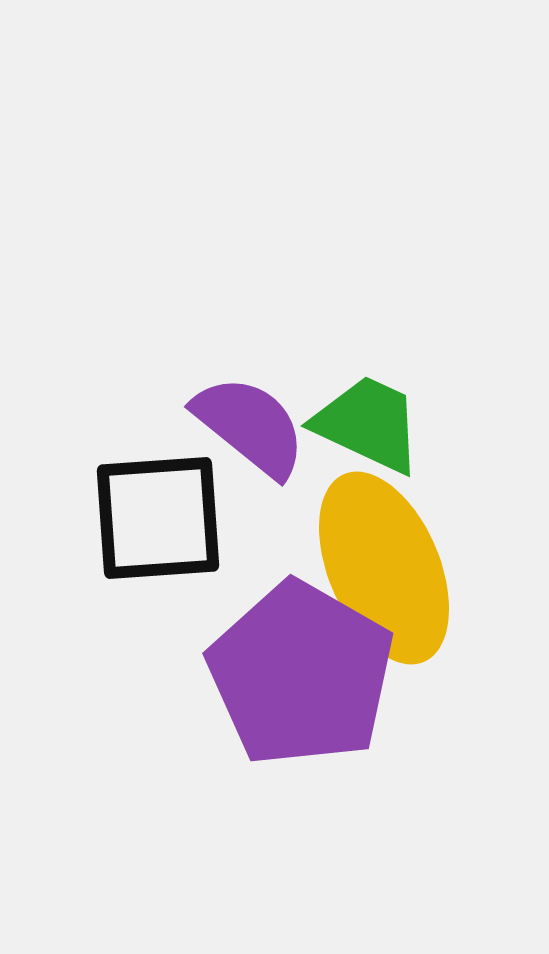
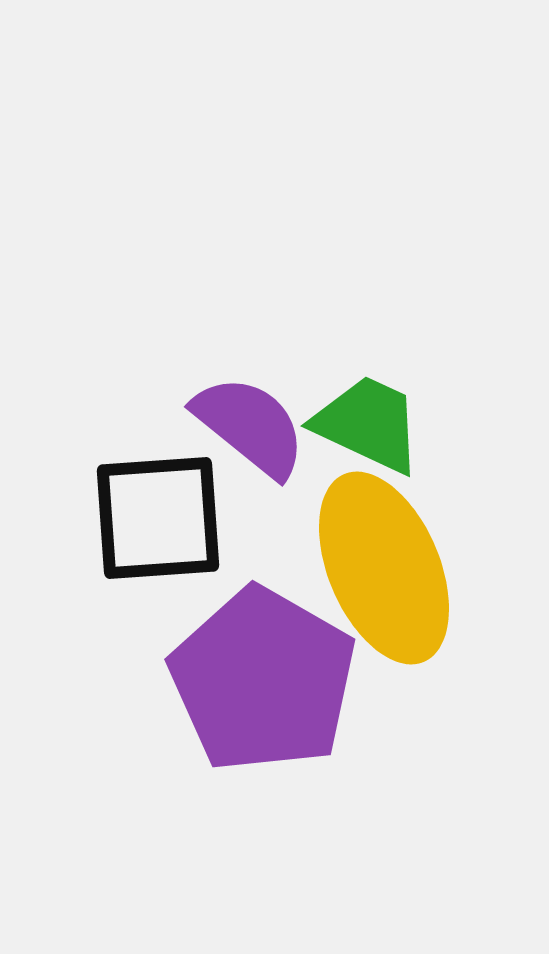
purple pentagon: moved 38 px left, 6 px down
